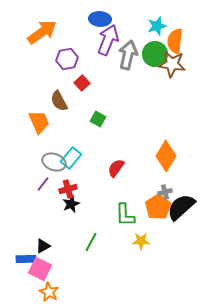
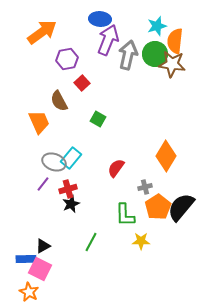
gray cross: moved 20 px left, 5 px up
black semicircle: rotated 8 degrees counterclockwise
orange star: moved 20 px left
